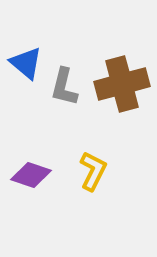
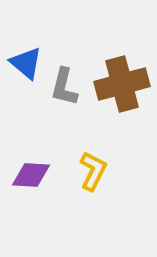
purple diamond: rotated 15 degrees counterclockwise
